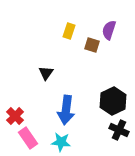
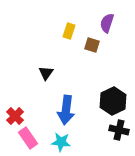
purple semicircle: moved 2 px left, 7 px up
black cross: rotated 12 degrees counterclockwise
